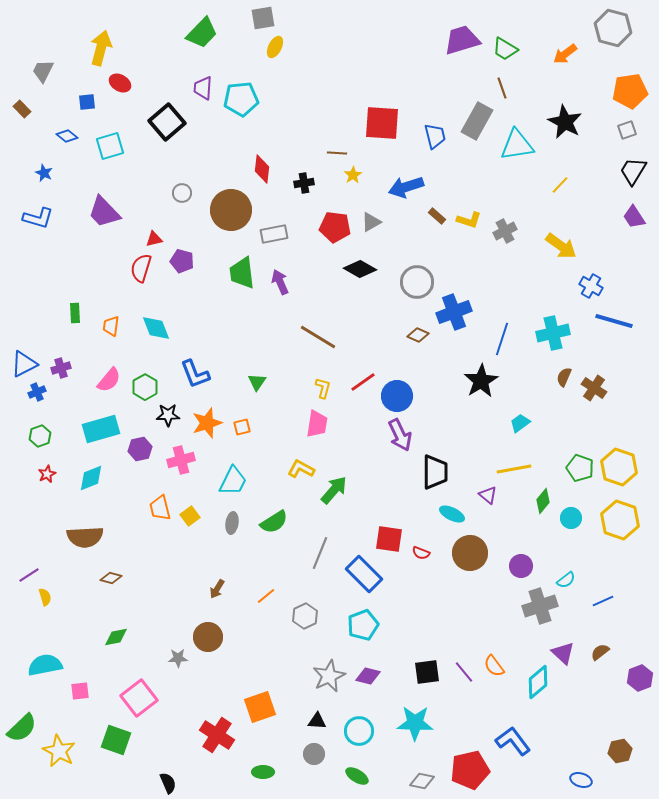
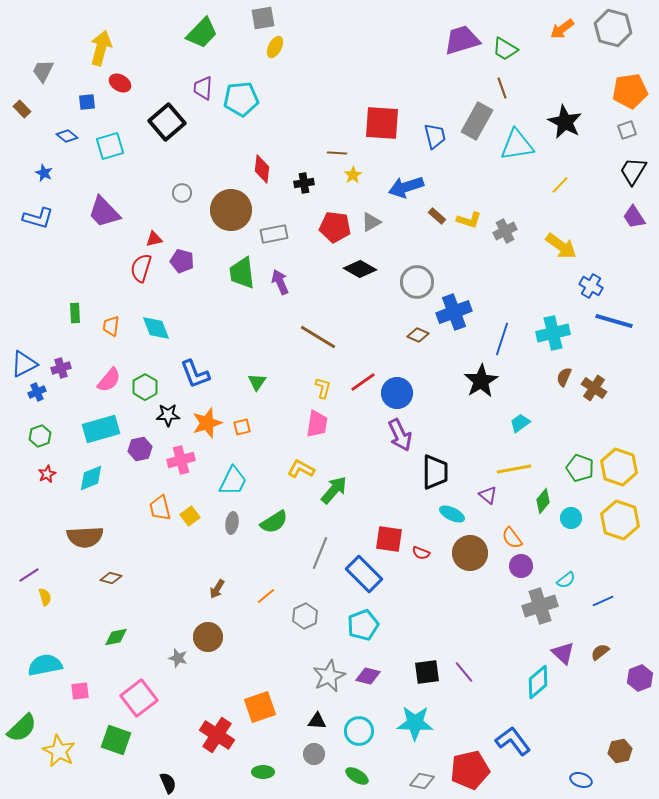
orange arrow at (565, 54): moved 3 px left, 25 px up
blue circle at (397, 396): moved 3 px up
gray star at (178, 658): rotated 18 degrees clockwise
orange semicircle at (494, 666): moved 18 px right, 128 px up
